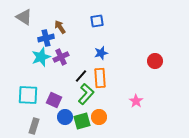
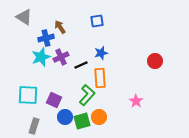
black line: moved 11 px up; rotated 24 degrees clockwise
green L-shape: moved 1 px right, 1 px down
